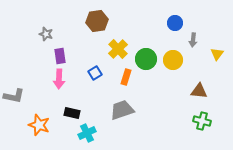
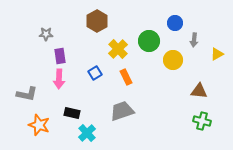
brown hexagon: rotated 20 degrees counterclockwise
gray star: rotated 16 degrees counterclockwise
gray arrow: moved 1 px right
yellow triangle: rotated 24 degrees clockwise
green circle: moved 3 px right, 18 px up
orange rectangle: rotated 42 degrees counterclockwise
gray L-shape: moved 13 px right, 2 px up
gray trapezoid: moved 1 px down
cyan cross: rotated 18 degrees counterclockwise
